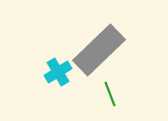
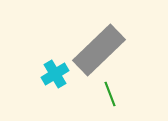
cyan cross: moved 3 px left, 2 px down
